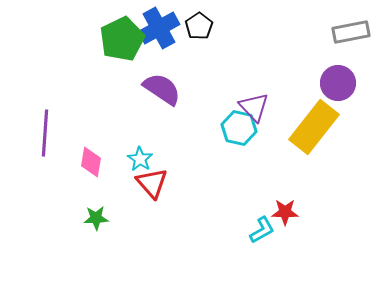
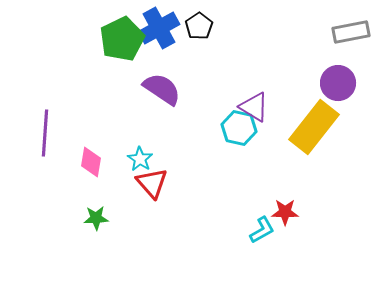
purple triangle: rotated 16 degrees counterclockwise
